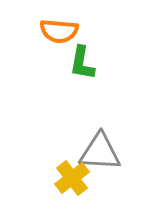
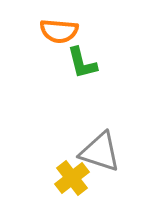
green L-shape: rotated 24 degrees counterclockwise
gray triangle: rotated 15 degrees clockwise
